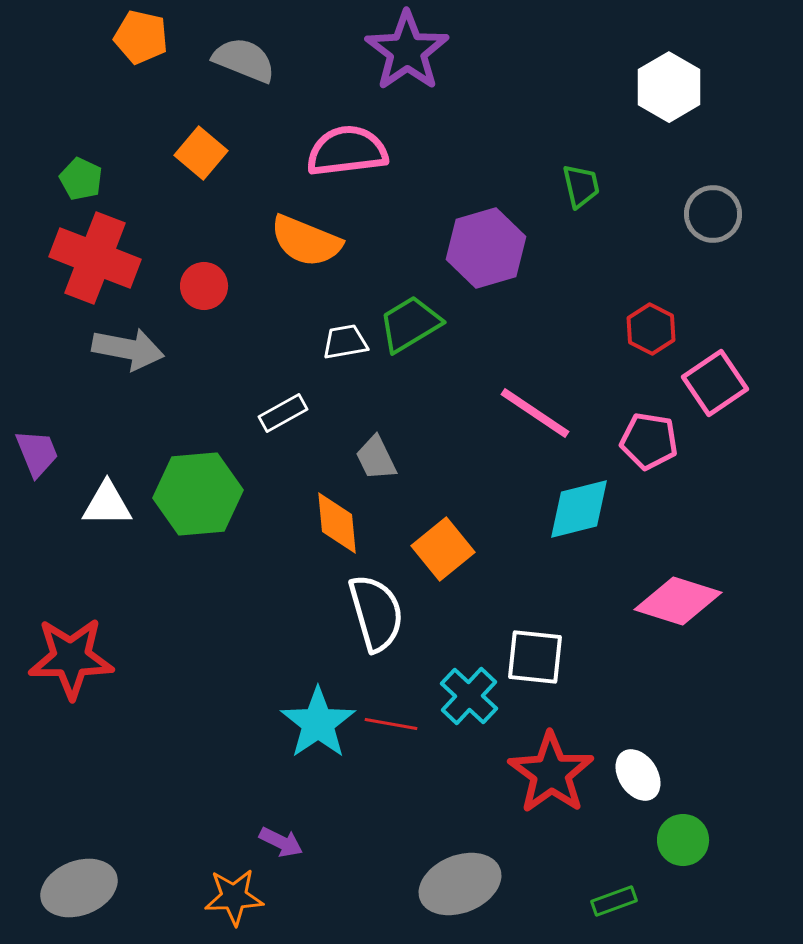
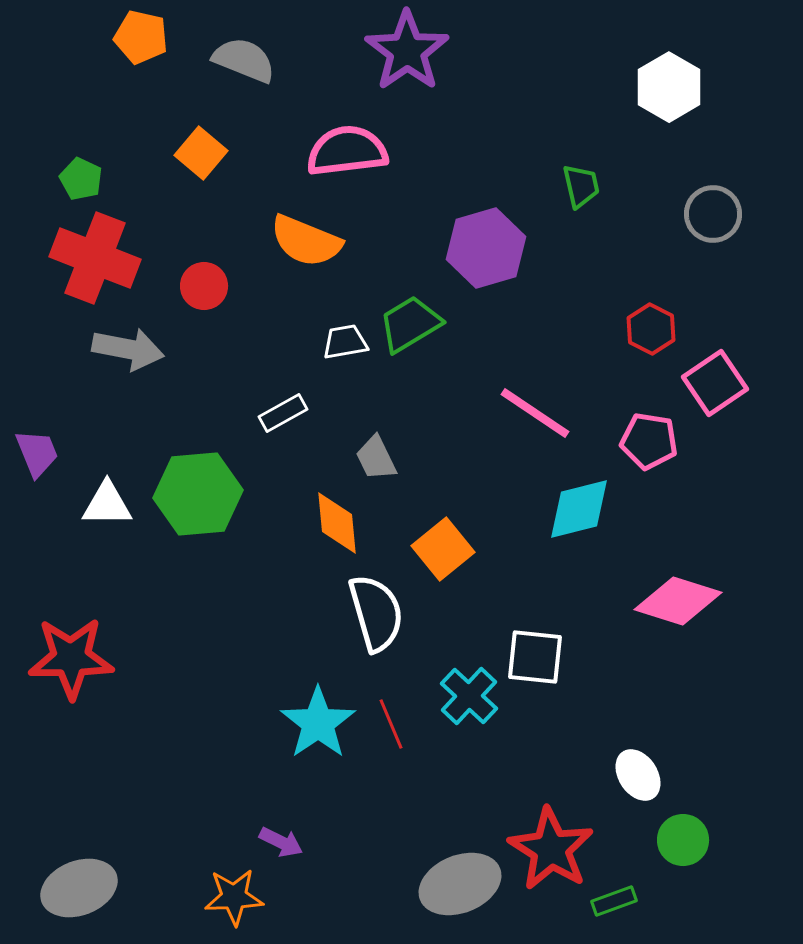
red line at (391, 724): rotated 57 degrees clockwise
red star at (551, 773): moved 76 px down; rotated 4 degrees counterclockwise
